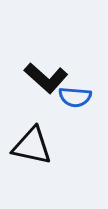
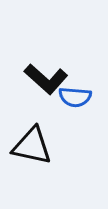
black L-shape: moved 1 px down
